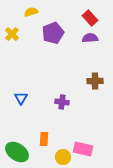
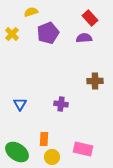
purple pentagon: moved 5 px left
purple semicircle: moved 6 px left
blue triangle: moved 1 px left, 6 px down
purple cross: moved 1 px left, 2 px down
yellow circle: moved 11 px left
